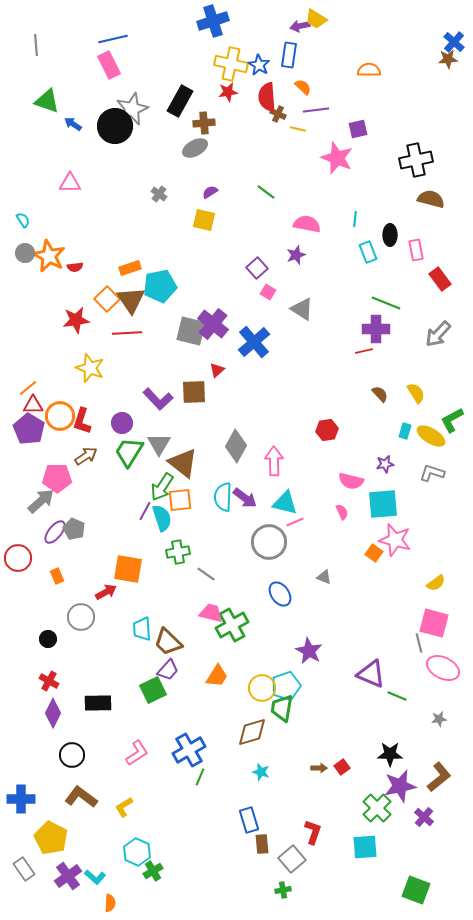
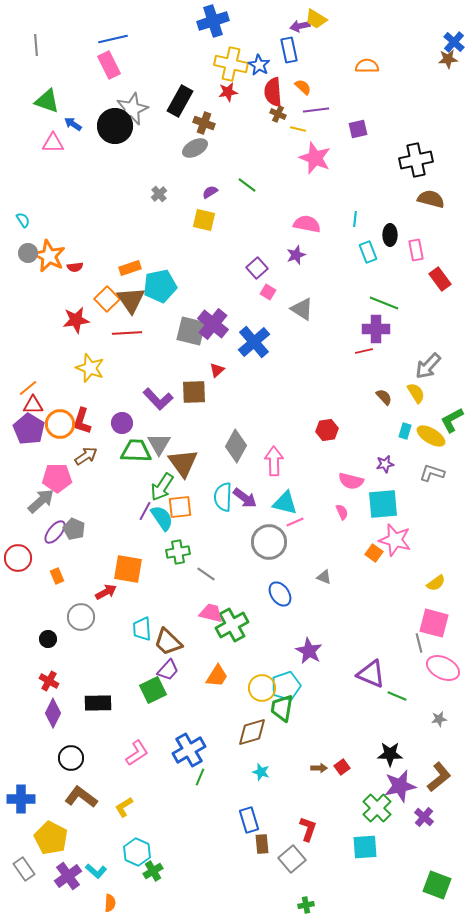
blue rectangle at (289, 55): moved 5 px up; rotated 20 degrees counterclockwise
orange semicircle at (369, 70): moved 2 px left, 4 px up
red semicircle at (267, 97): moved 6 px right, 5 px up
brown cross at (204, 123): rotated 25 degrees clockwise
pink star at (337, 158): moved 22 px left
pink triangle at (70, 183): moved 17 px left, 40 px up
green line at (266, 192): moved 19 px left, 7 px up
gray cross at (159, 194): rotated 14 degrees clockwise
gray circle at (25, 253): moved 3 px right
green line at (386, 303): moved 2 px left
gray arrow at (438, 334): moved 10 px left, 32 px down
brown semicircle at (380, 394): moved 4 px right, 3 px down
orange circle at (60, 416): moved 8 px down
green trapezoid at (129, 452): moved 7 px right, 1 px up; rotated 60 degrees clockwise
brown triangle at (183, 463): rotated 16 degrees clockwise
orange square at (180, 500): moved 7 px down
cyan semicircle at (162, 518): rotated 16 degrees counterclockwise
black circle at (72, 755): moved 1 px left, 3 px down
red L-shape at (313, 832): moved 5 px left, 3 px up
cyan L-shape at (95, 877): moved 1 px right, 6 px up
green cross at (283, 890): moved 23 px right, 15 px down
green square at (416, 890): moved 21 px right, 5 px up
